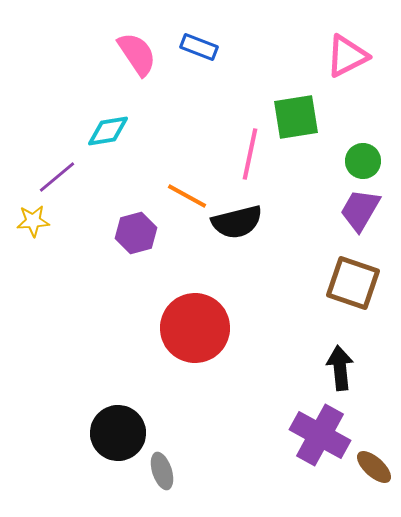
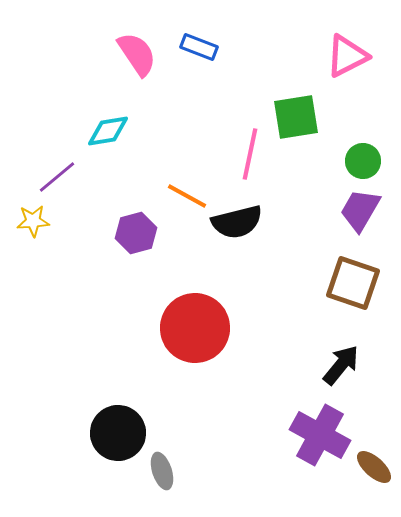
black arrow: moved 1 px right, 3 px up; rotated 45 degrees clockwise
